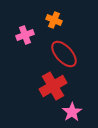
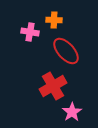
orange cross: rotated 21 degrees counterclockwise
pink cross: moved 5 px right, 3 px up; rotated 30 degrees clockwise
red ellipse: moved 2 px right, 3 px up
